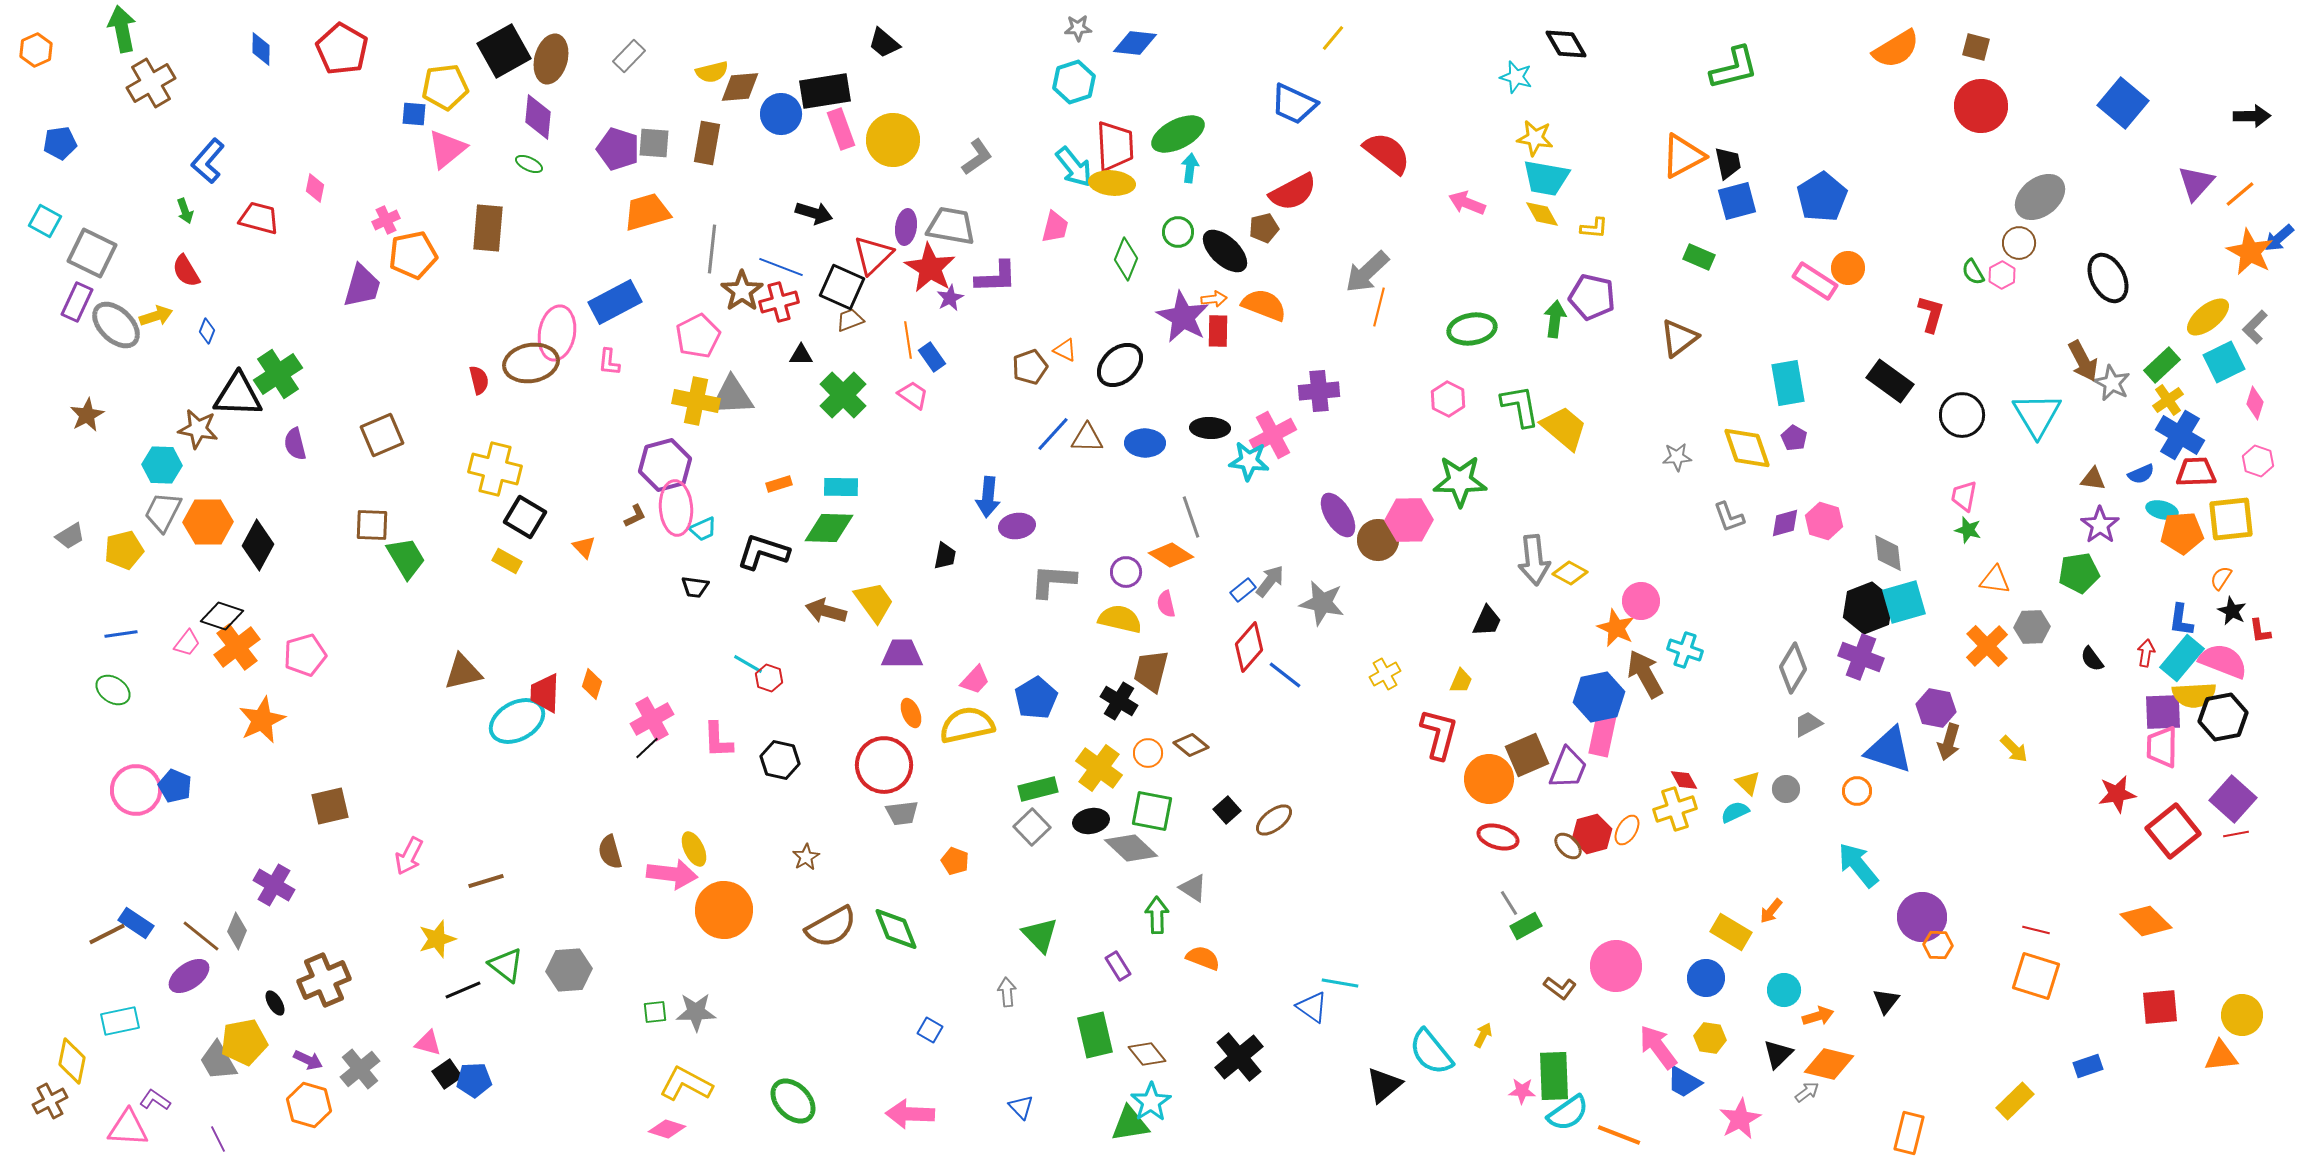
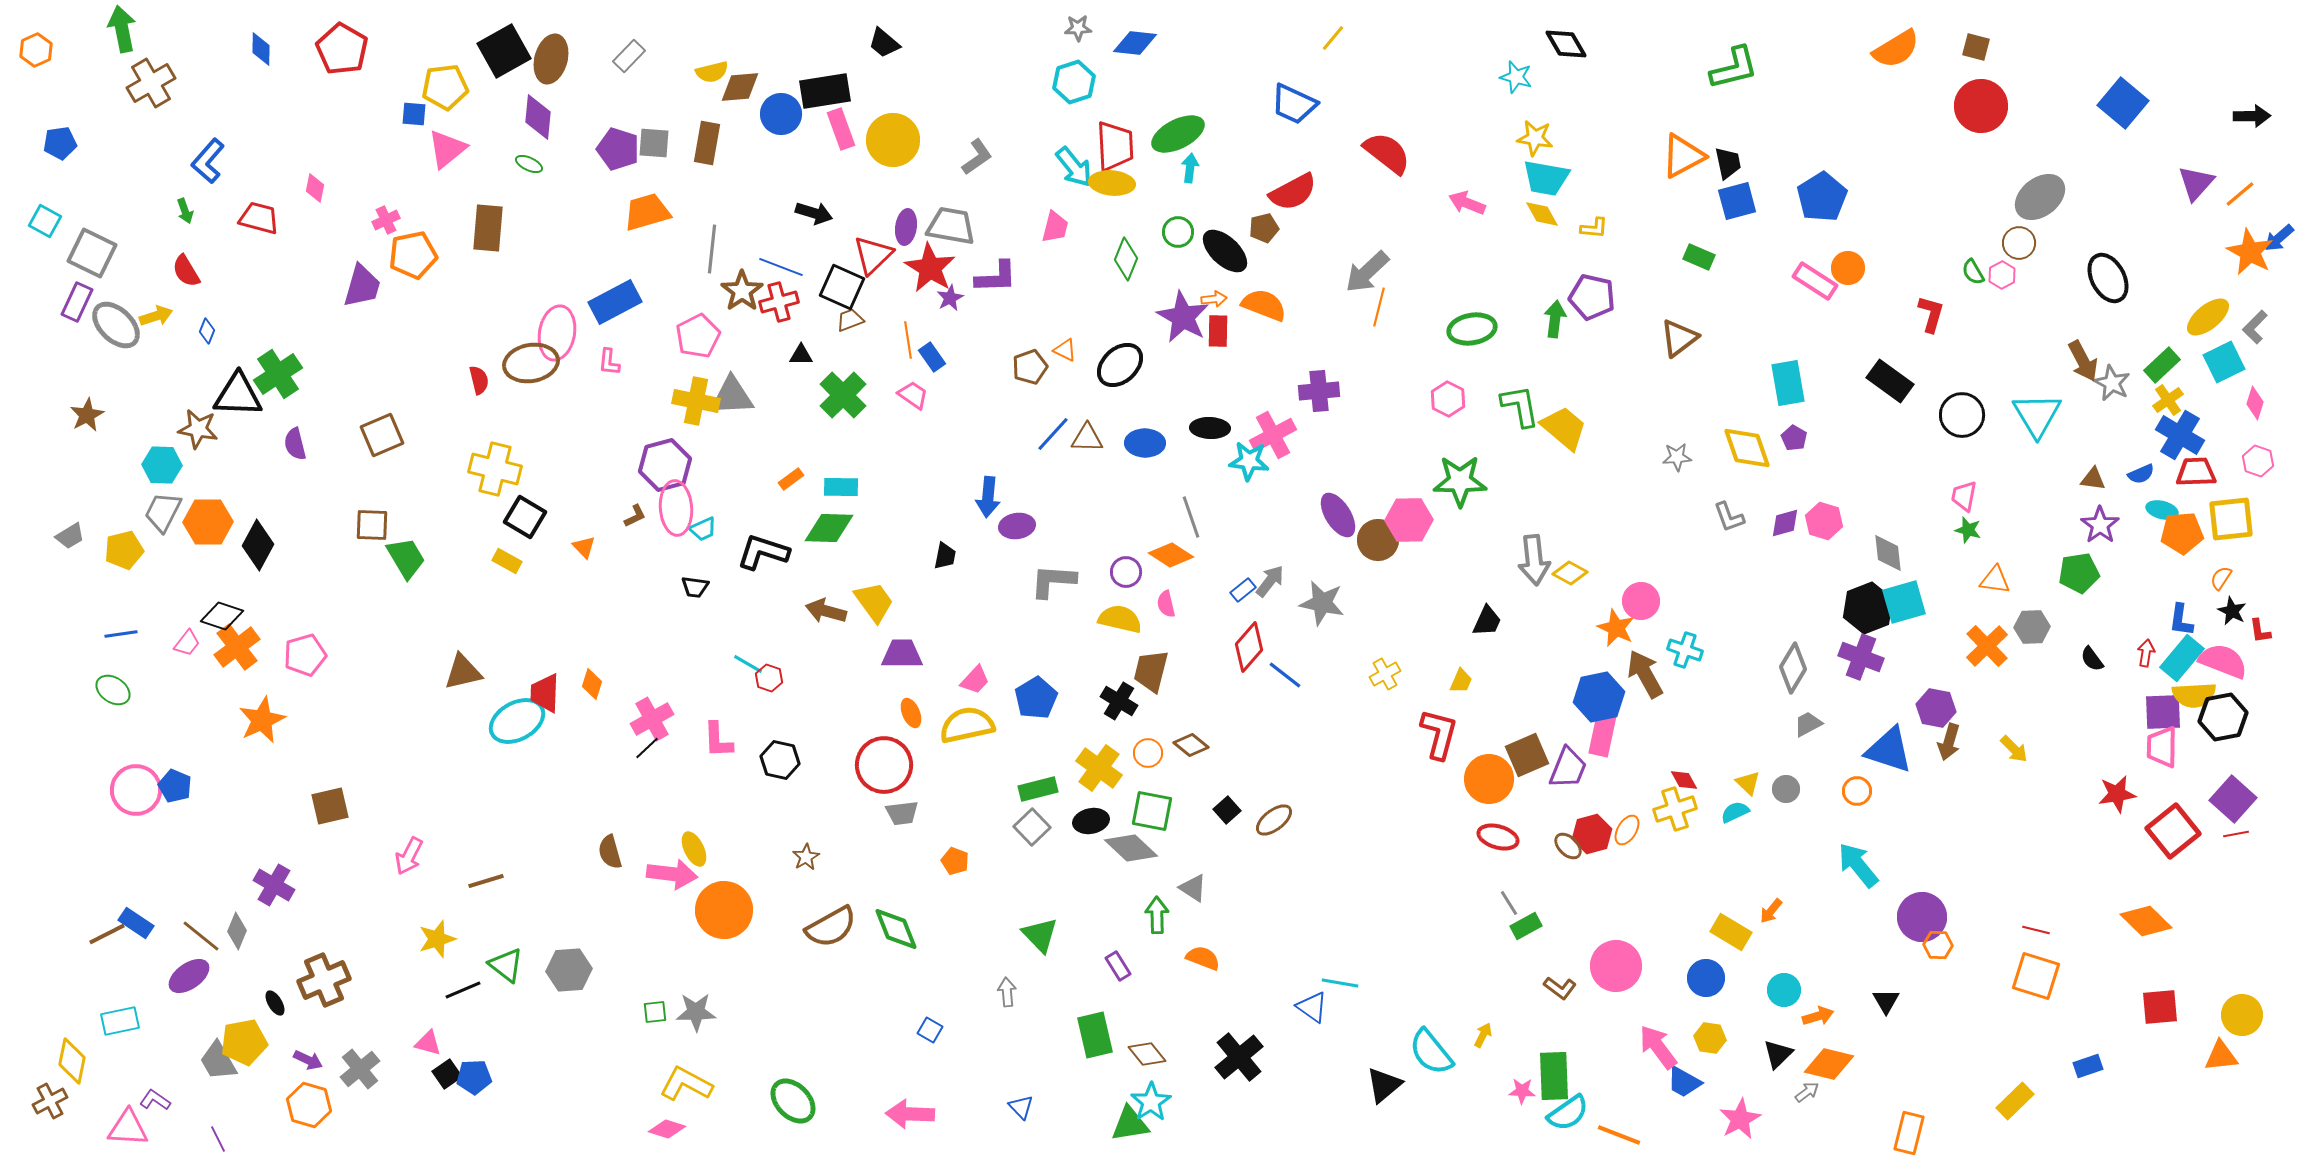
orange rectangle at (779, 484): moved 12 px right, 5 px up; rotated 20 degrees counterclockwise
black triangle at (1886, 1001): rotated 8 degrees counterclockwise
blue pentagon at (474, 1080): moved 3 px up
